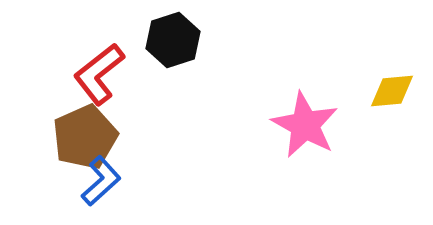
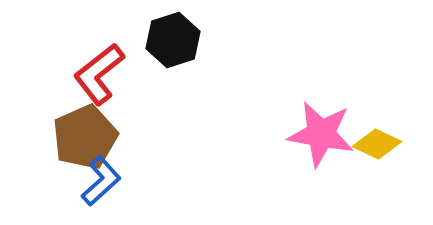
yellow diamond: moved 15 px left, 53 px down; rotated 30 degrees clockwise
pink star: moved 16 px right, 9 px down; rotated 18 degrees counterclockwise
